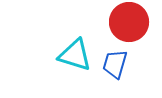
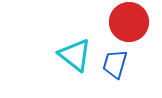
cyan triangle: rotated 21 degrees clockwise
